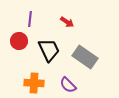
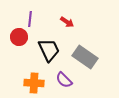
red circle: moved 4 px up
purple semicircle: moved 4 px left, 5 px up
